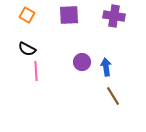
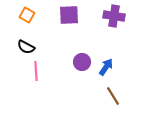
black semicircle: moved 1 px left, 2 px up
blue arrow: rotated 42 degrees clockwise
